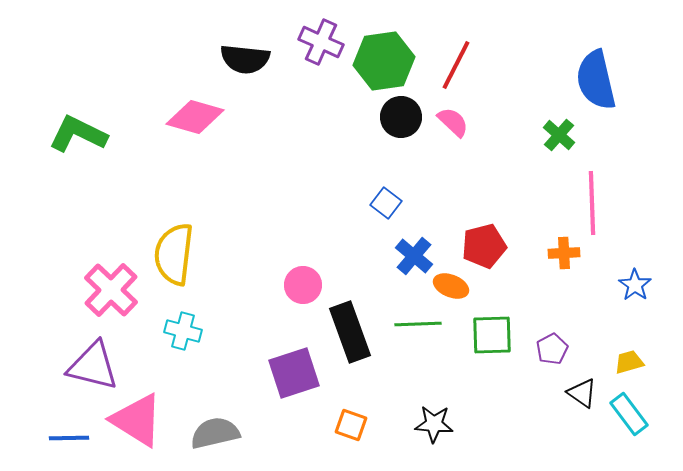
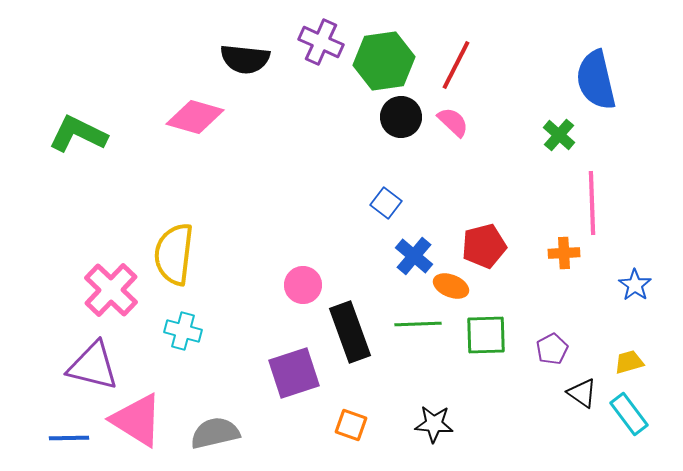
green square: moved 6 px left
